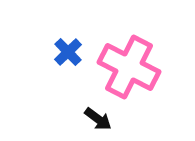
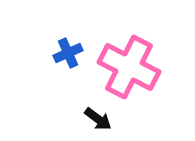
blue cross: moved 1 px down; rotated 20 degrees clockwise
